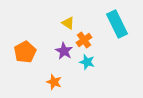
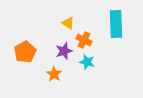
cyan rectangle: moved 1 px left; rotated 24 degrees clockwise
orange cross: rotated 28 degrees counterclockwise
purple star: rotated 24 degrees clockwise
orange star: moved 8 px up; rotated 14 degrees clockwise
